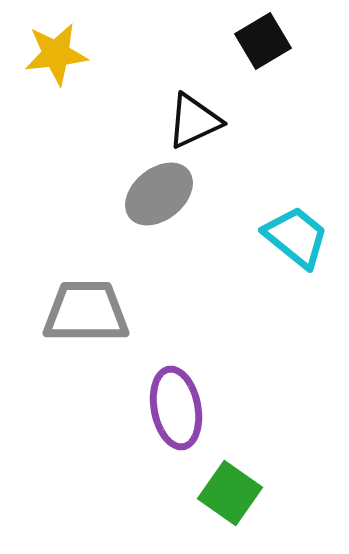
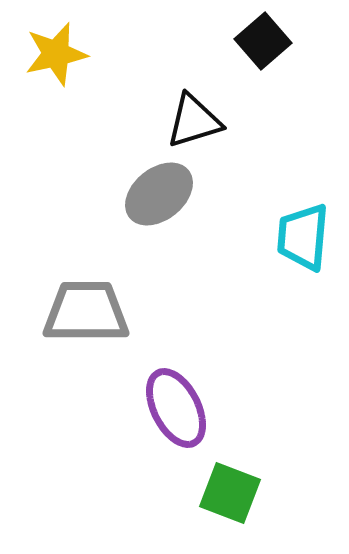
black square: rotated 10 degrees counterclockwise
yellow star: rotated 6 degrees counterclockwise
black triangle: rotated 8 degrees clockwise
cyan trapezoid: moved 7 px right; rotated 124 degrees counterclockwise
purple ellipse: rotated 16 degrees counterclockwise
green square: rotated 14 degrees counterclockwise
